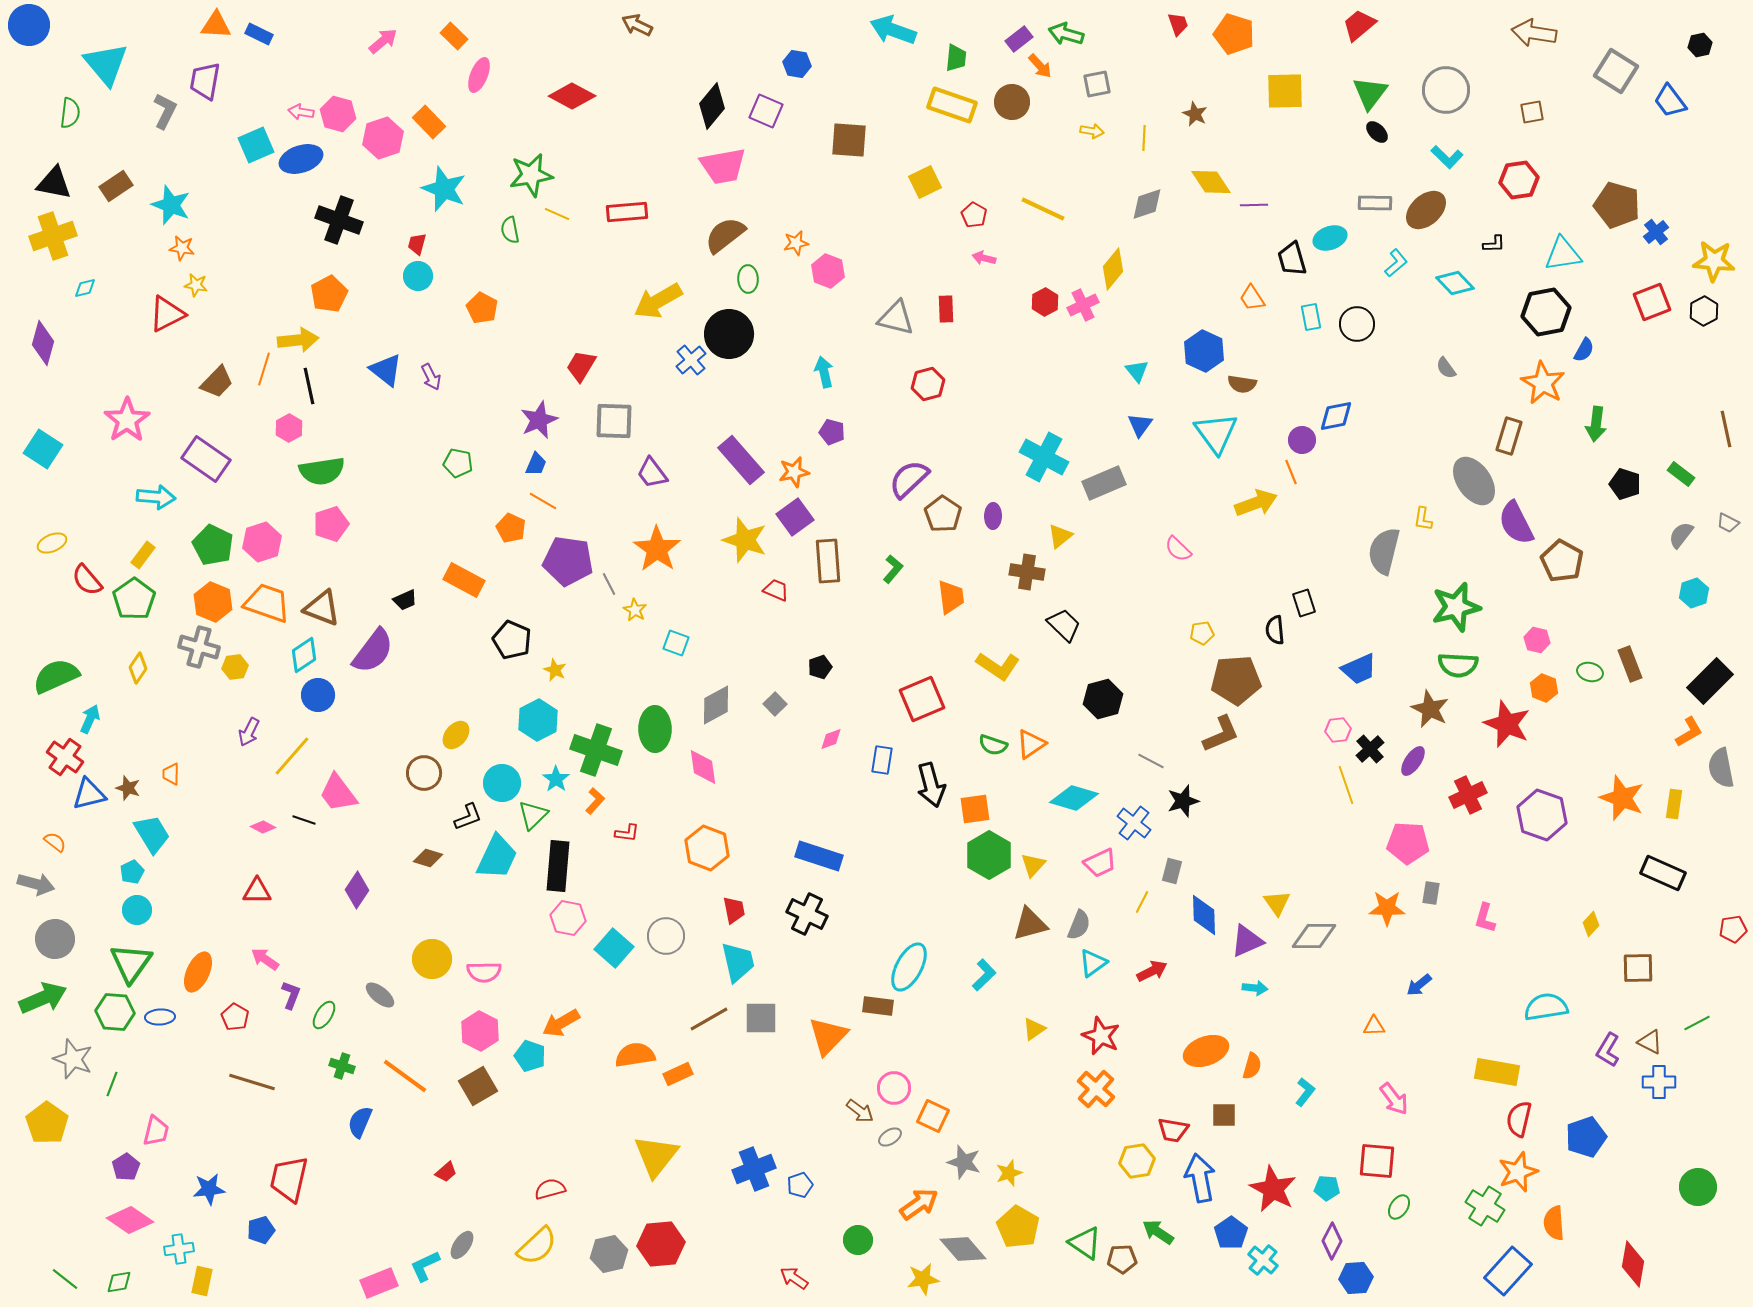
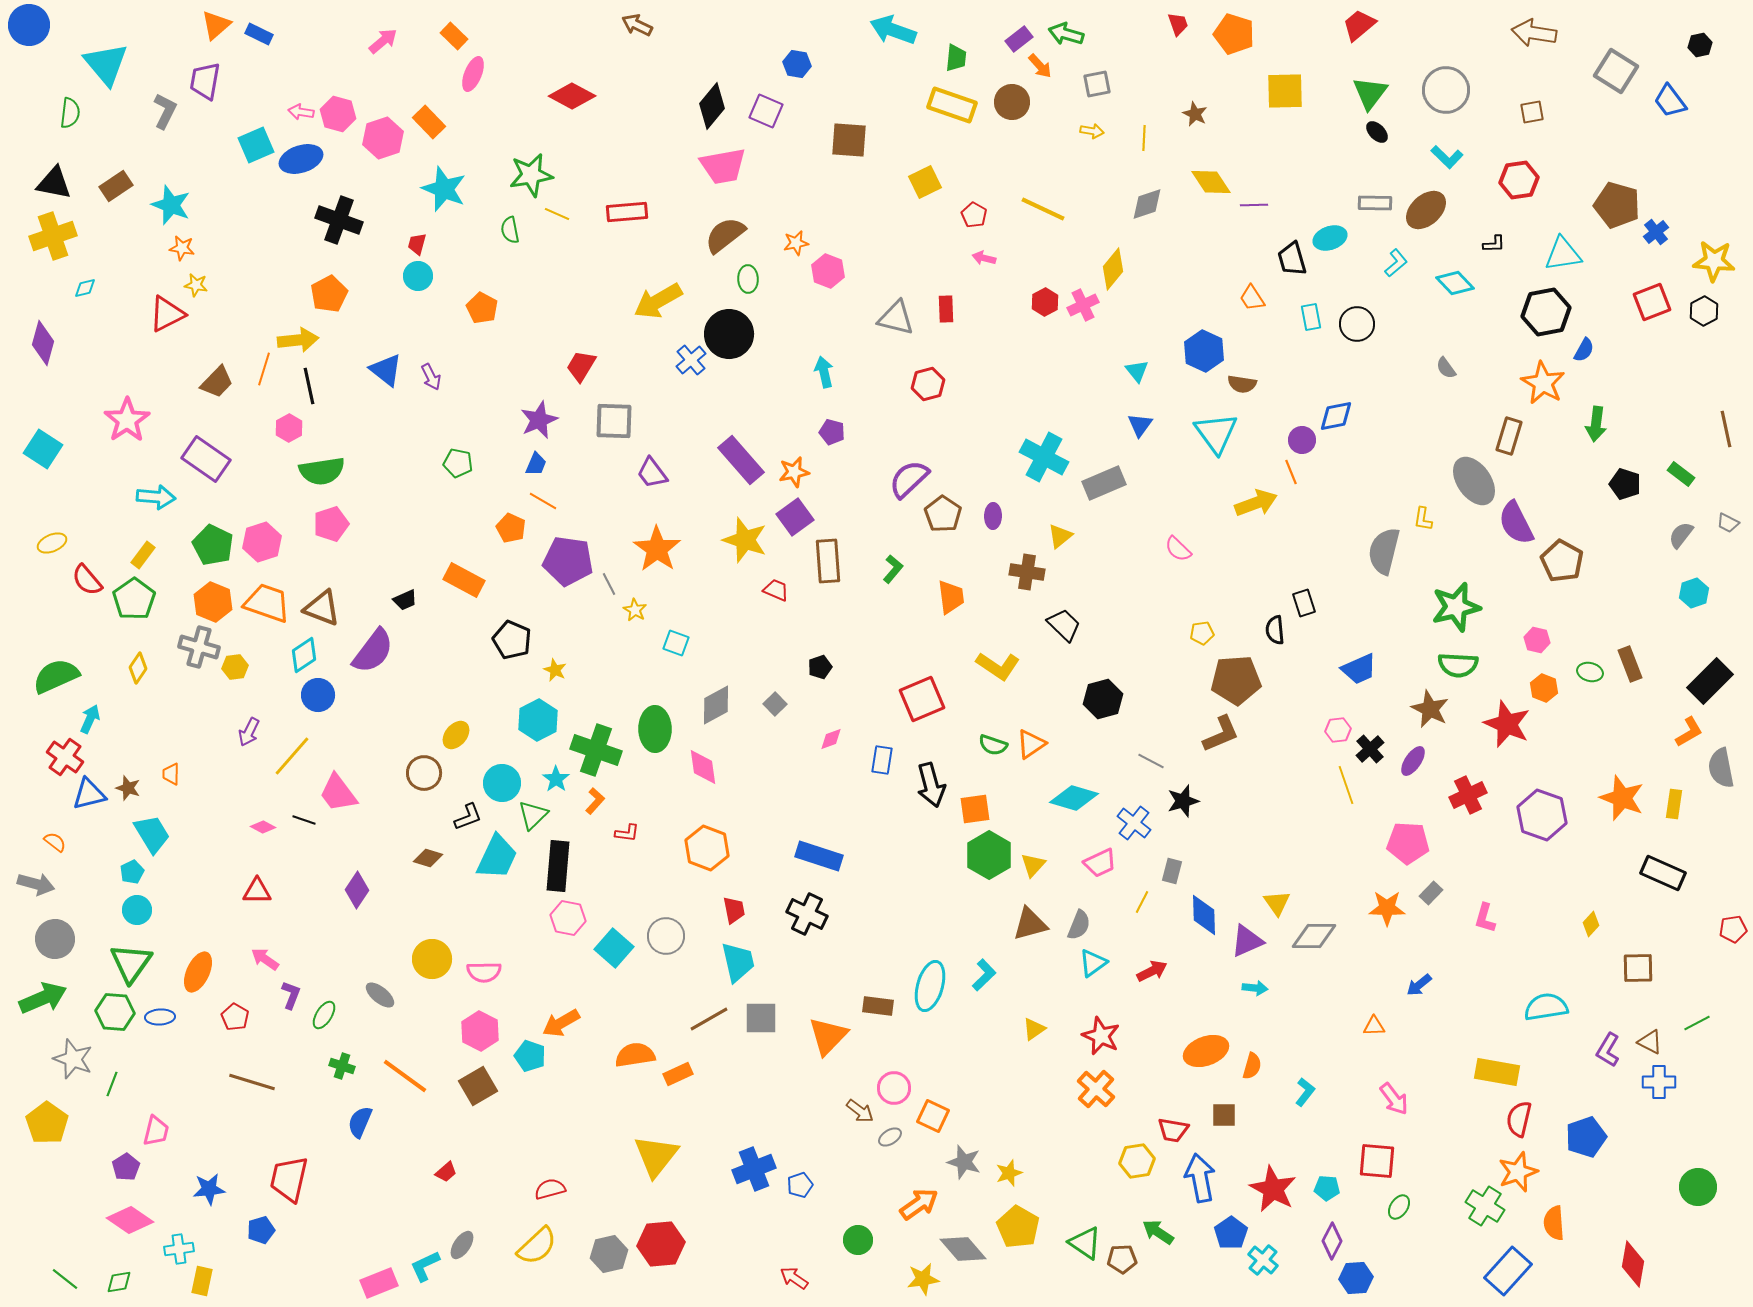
orange triangle at (216, 25): rotated 44 degrees counterclockwise
pink ellipse at (479, 75): moved 6 px left, 1 px up
gray rectangle at (1431, 893): rotated 35 degrees clockwise
cyan ellipse at (909, 967): moved 21 px right, 19 px down; rotated 12 degrees counterclockwise
